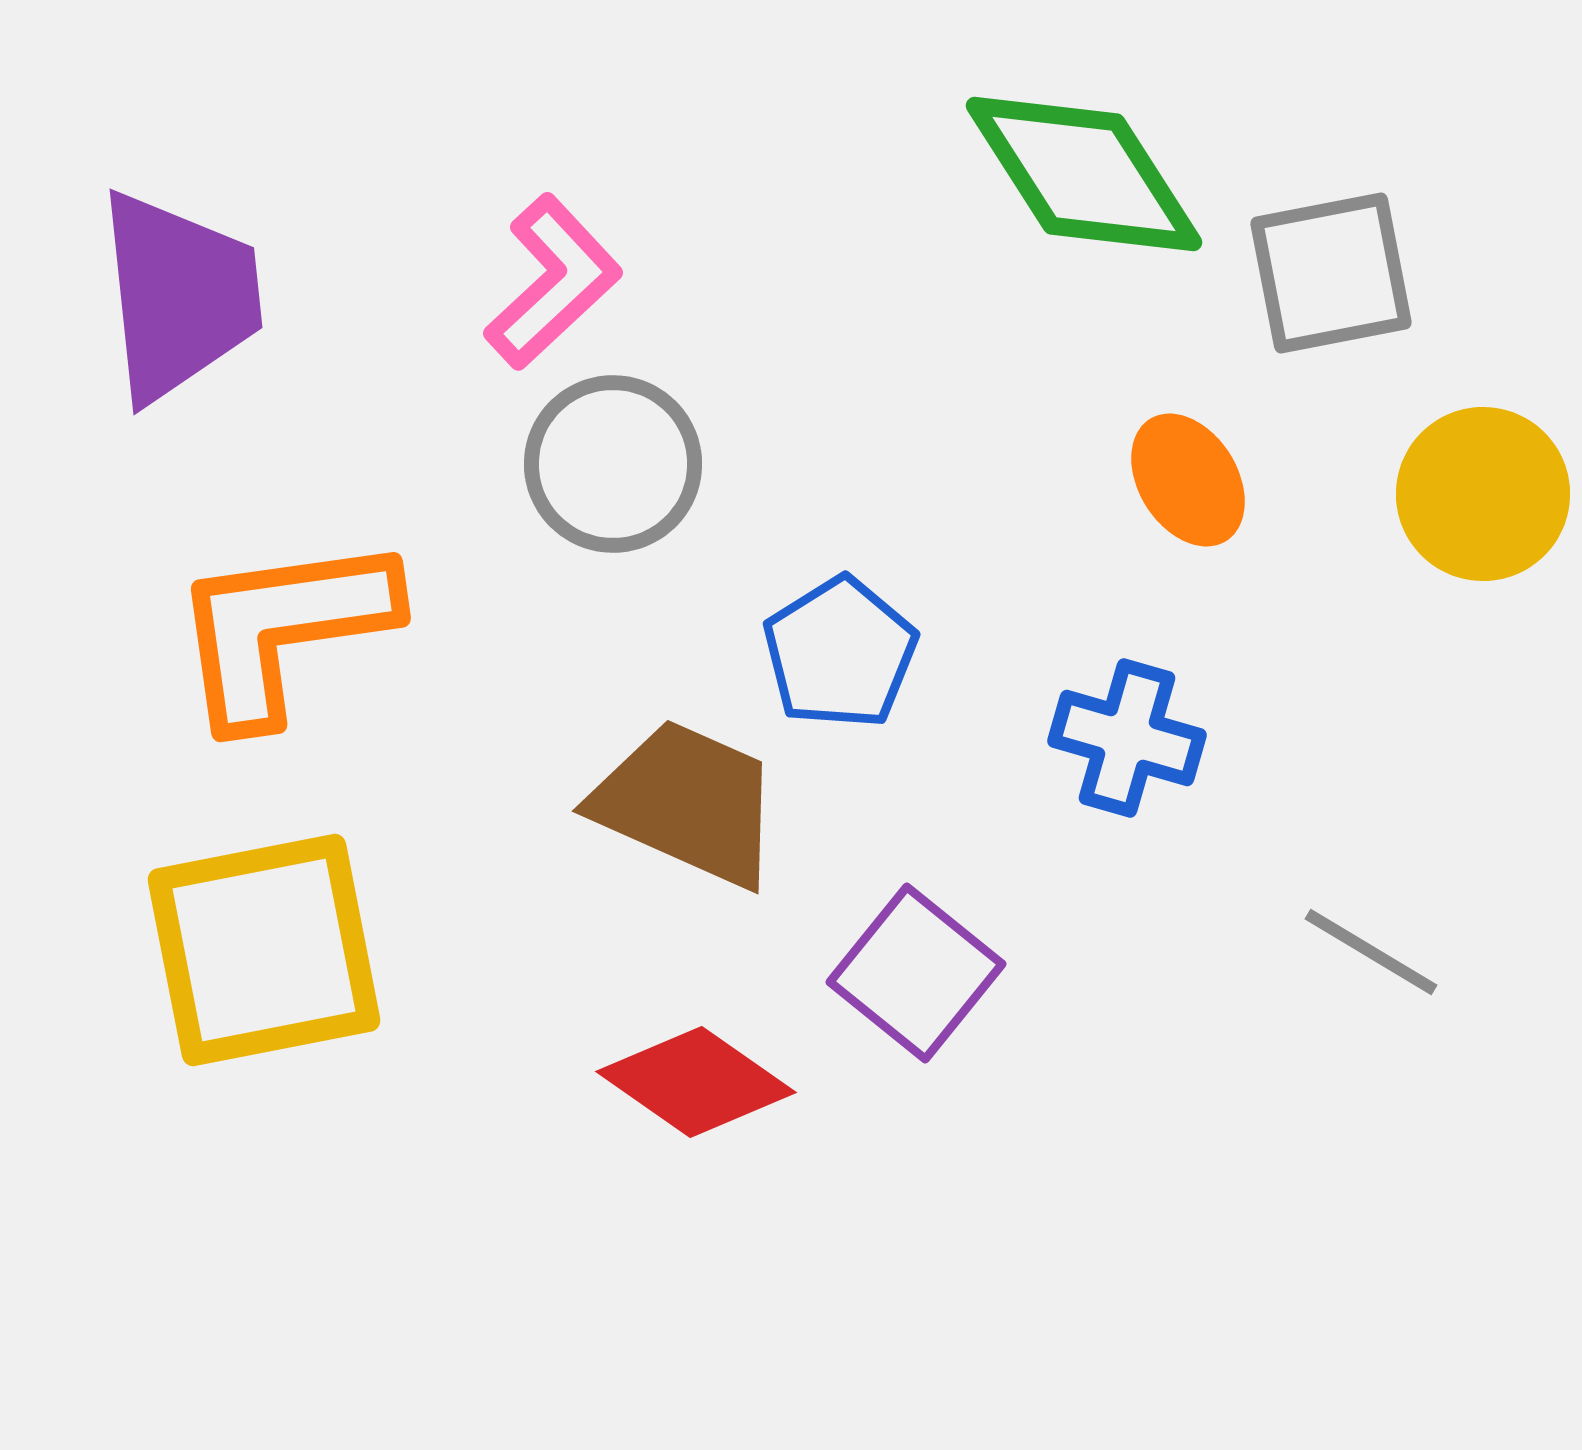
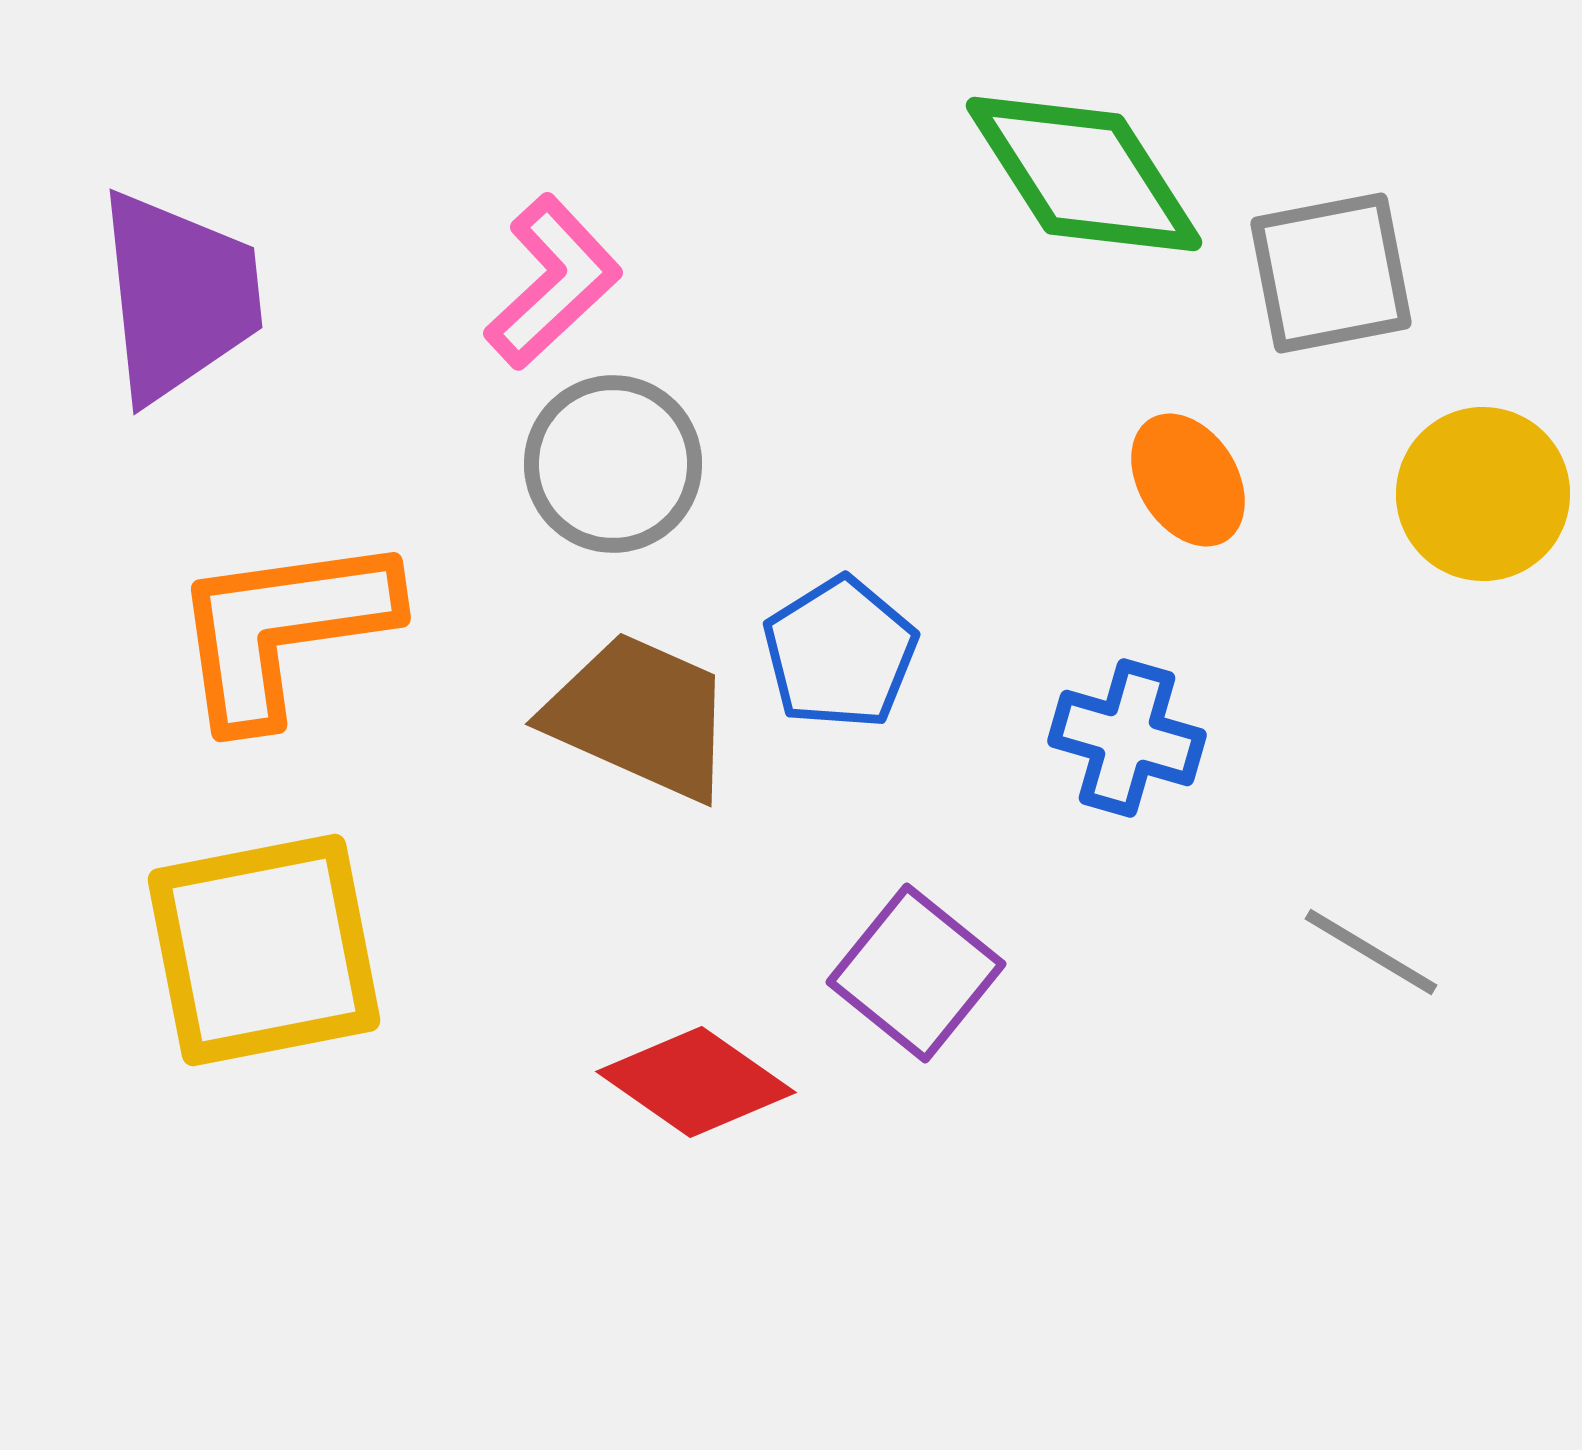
brown trapezoid: moved 47 px left, 87 px up
